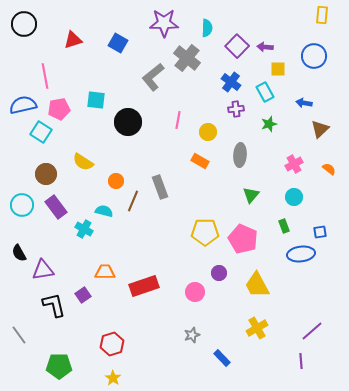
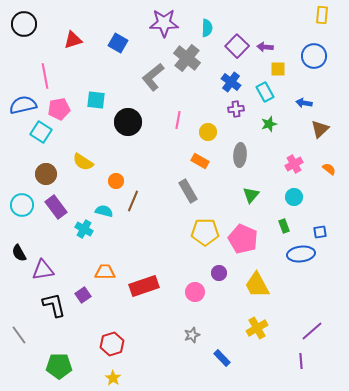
gray rectangle at (160, 187): moved 28 px right, 4 px down; rotated 10 degrees counterclockwise
